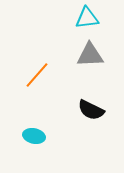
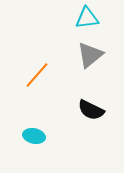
gray triangle: rotated 36 degrees counterclockwise
